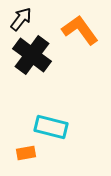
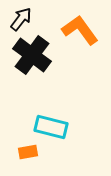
orange rectangle: moved 2 px right, 1 px up
